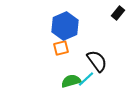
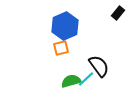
black semicircle: moved 2 px right, 5 px down
